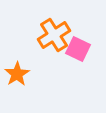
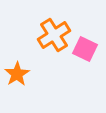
pink square: moved 7 px right
